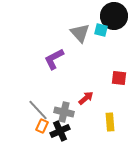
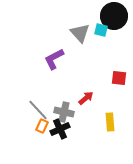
black cross: moved 2 px up
